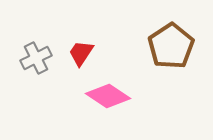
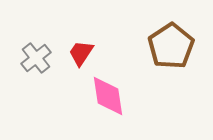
gray cross: rotated 12 degrees counterclockwise
pink diamond: rotated 48 degrees clockwise
